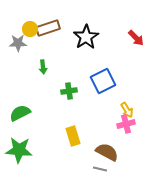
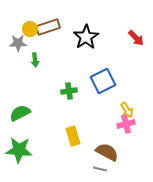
brown rectangle: moved 1 px up
green arrow: moved 8 px left, 7 px up
